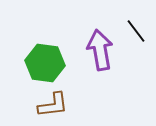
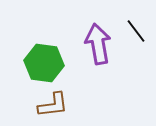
purple arrow: moved 2 px left, 6 px up
green hexagon: moved 1 px left
